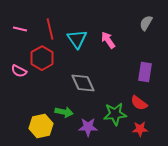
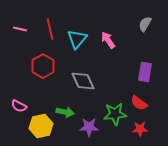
gray semicircle: moved 1 px left, 1 px down
cyan triangle: rotated 15 degrees clockwise
red hexagon: moved 1 px right, 8 px down
pink semicircle: moved 35 px down
gray diamond: moved 2 px up
green arrow: moved 1 px right
purple star: moved 1 px right
